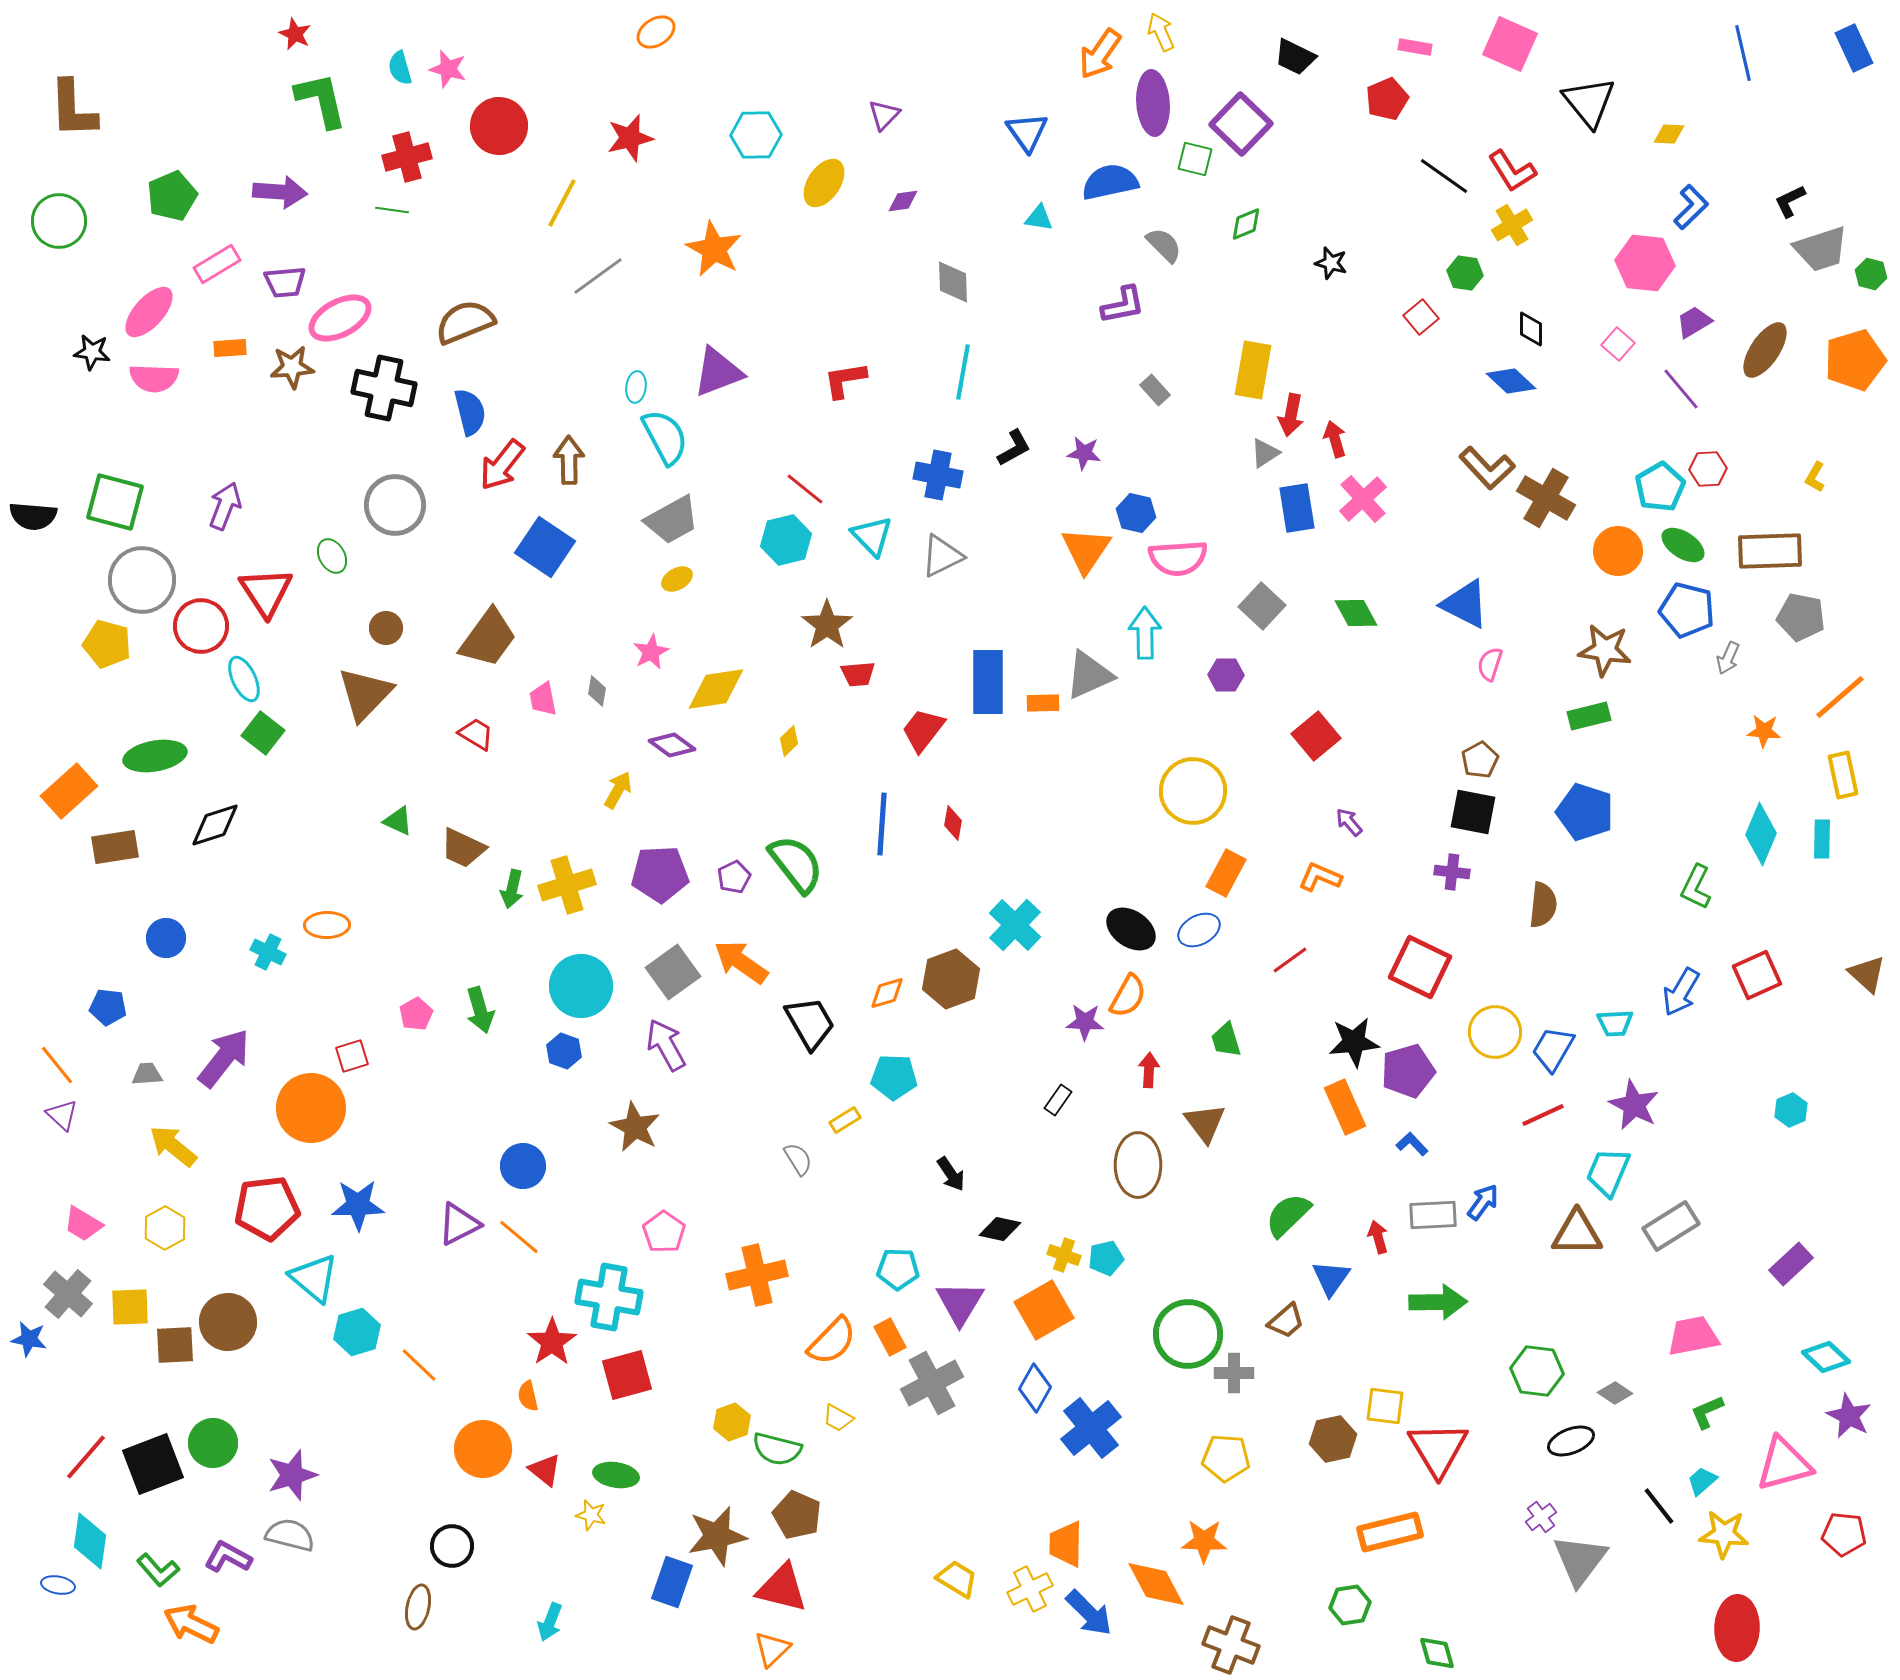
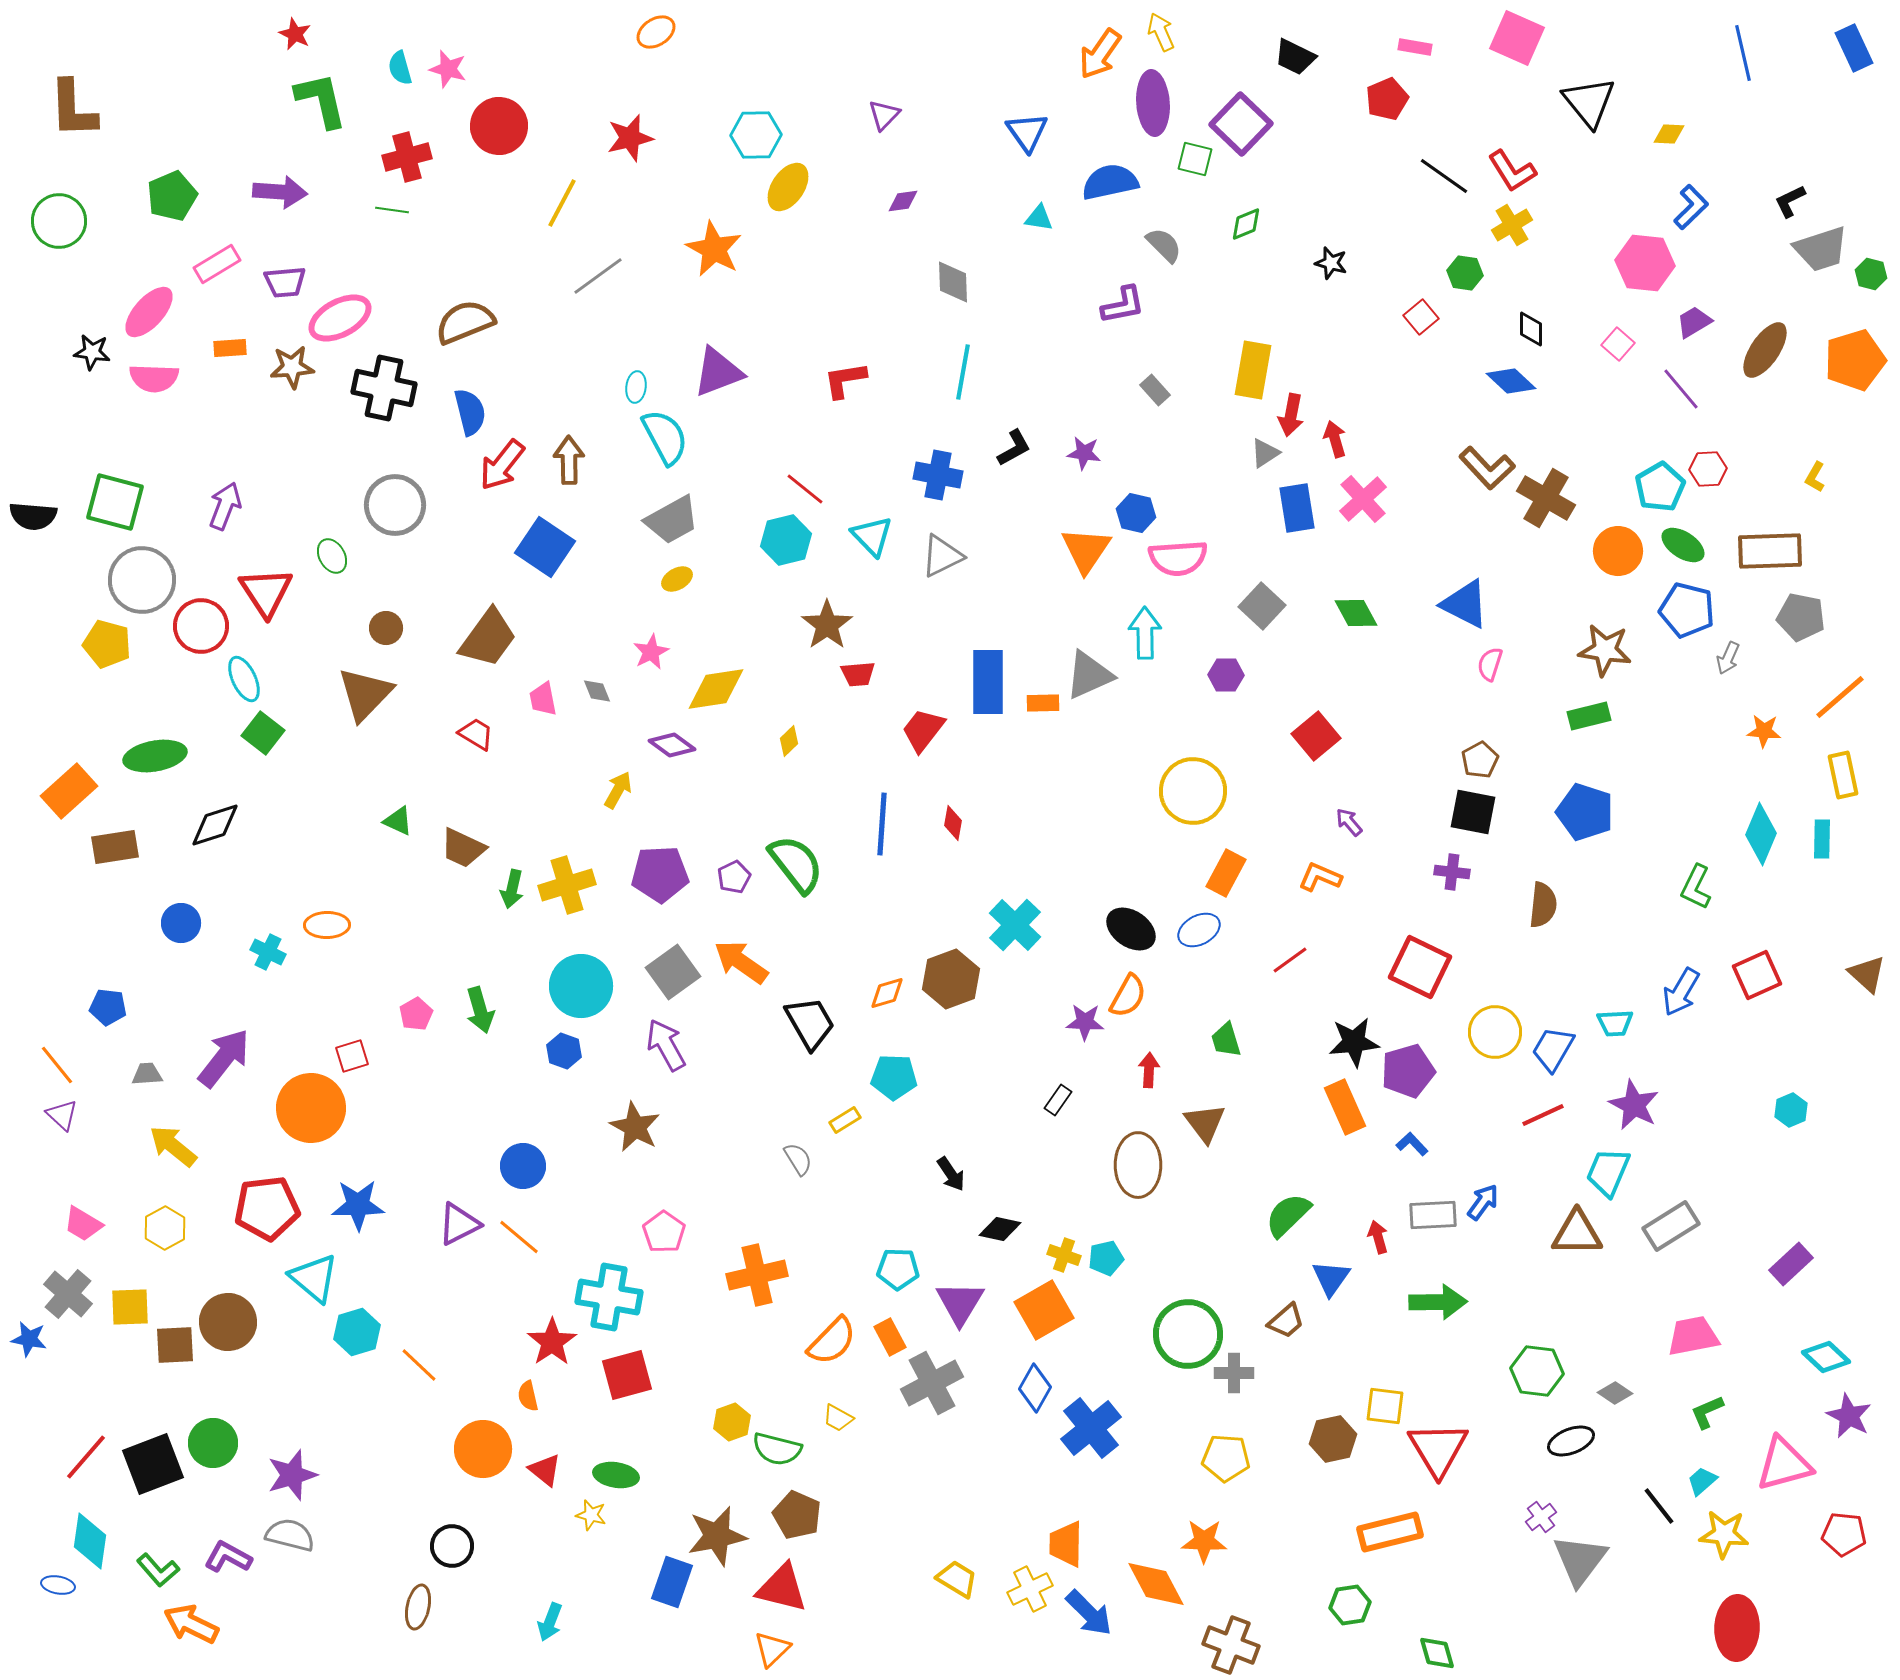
pink square at (1510, 44): moved 7 px right, 6 px up
yellow ellipse at (824, 183): moved 36 px left, 4 px down
gray diamond at (597, 691): rotated 32 degrees counterclockwise
blue circle at (166, 938): moved 15 px right, 15 px up
